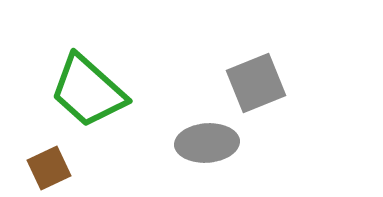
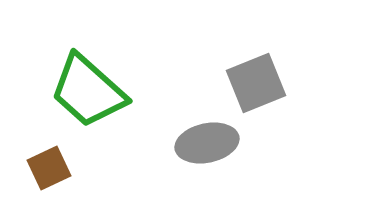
gray ellipse: rotated 8 degrees counterclockwise
